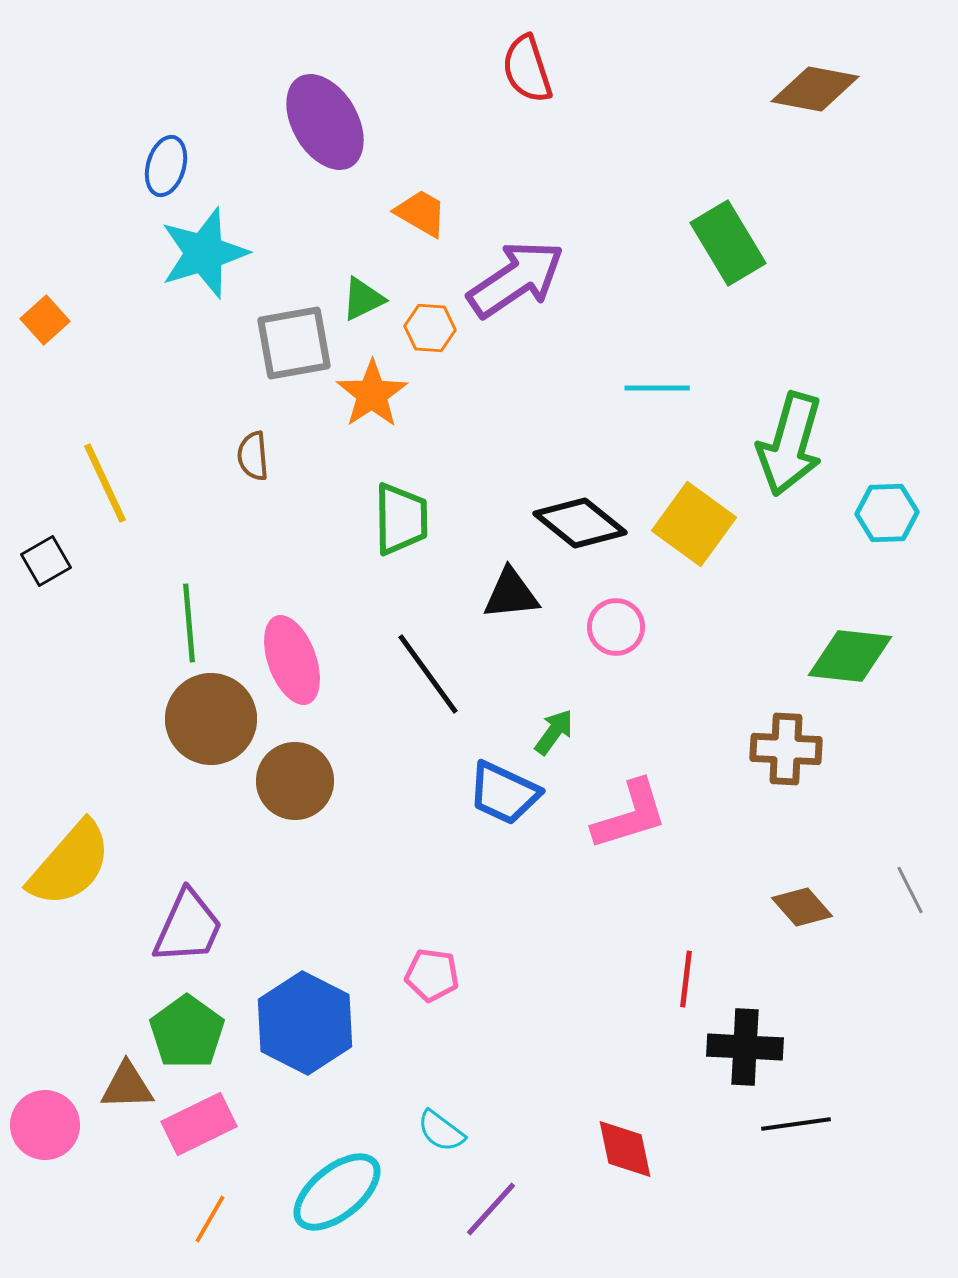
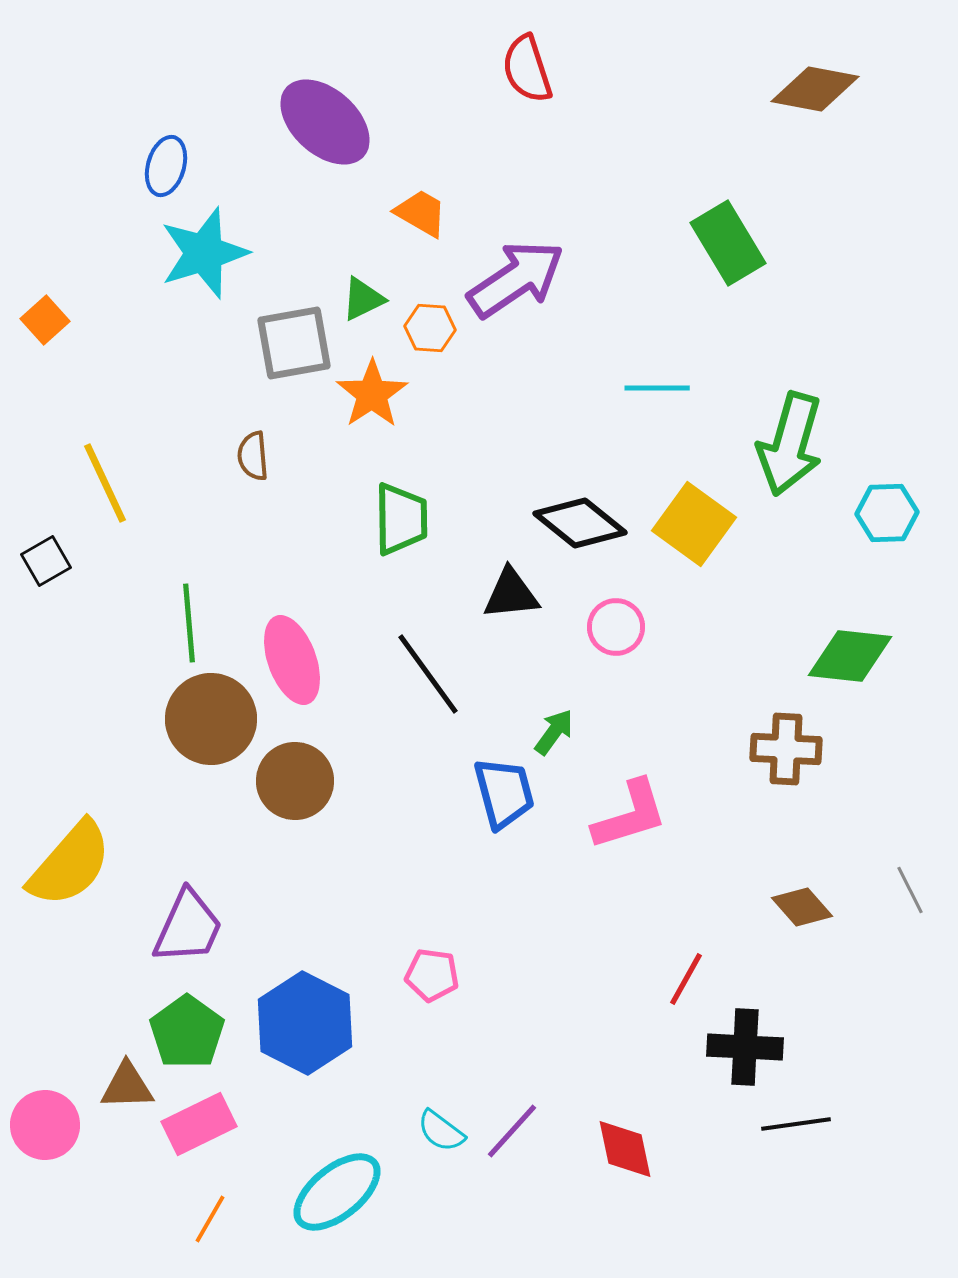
purple ellipse at (325, 122): rotated 18 degrees counterclockwise
blue trapezoid at (504, 793): rotated 130 degrees counterclockwise
red line at (686, 979): rotated 22 degrees clockwise
purple line at (491, 1209): moved 21 px right, 78 px up
